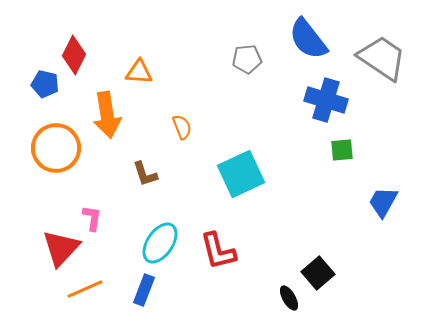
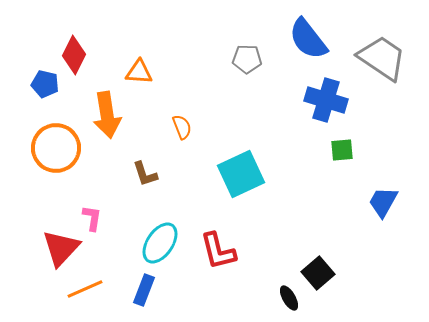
gray pentagon: rotated 8 degrees clockwise
